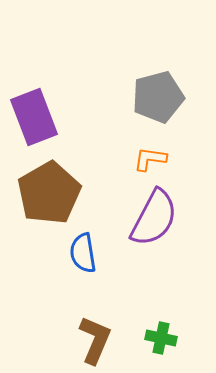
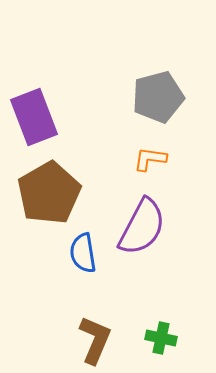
purple semicircle: moved 12 px left, 9 px down
